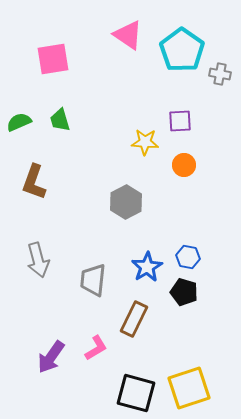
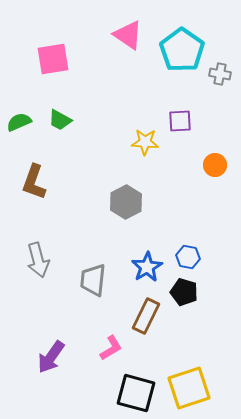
green trapezoid: rotated 45 degrees counterclockwise
orange circle: moved 31 px right
brown rectangle: moved 12 px right, 3 px up
pink L-shape: moved 15 px right
